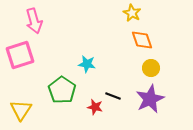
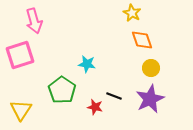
black line: moved 1 px right
